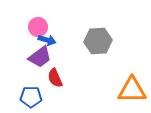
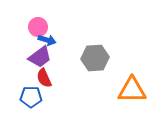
gray hexagon: moved 3 px left, 17 px down
red semicircle: moved 11 px left
